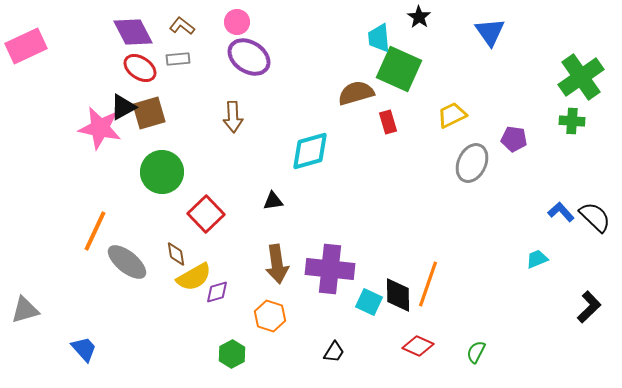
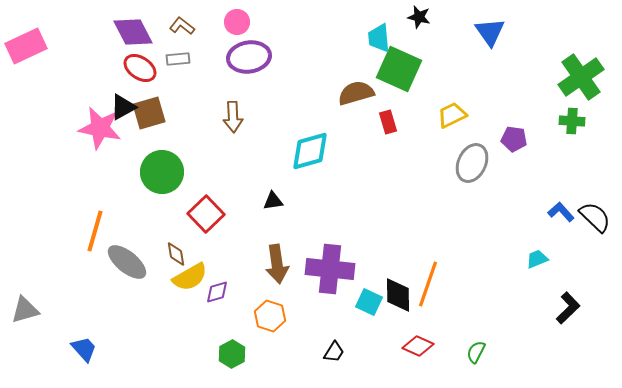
black star at (419, 17): rotated 20 degrees counterclockwise
purple ellipse at (249, 57): rotated 42 degrees counterclockwise
orange line at (95, 231): rotated 9 degrees counterclockwise
yellow semicircle at (194, 277): moved 4 px left
black L-shape at (589, 307): moved 21 px left, 1 px down
